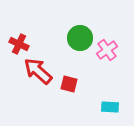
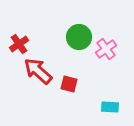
green circle: moved 1 px left, 1 px up
red cross: rotated 30 degrees clockwise
pink cross: moved 1 px left, 1 px up
